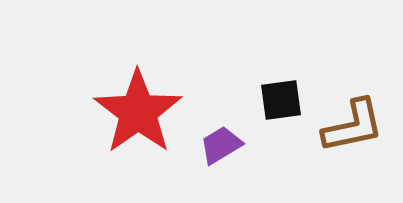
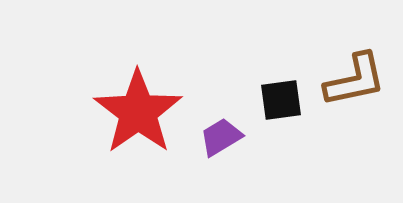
brown L-shape: moved 2 px right, 46 px up
purple trapezoid: moved 8 px up
